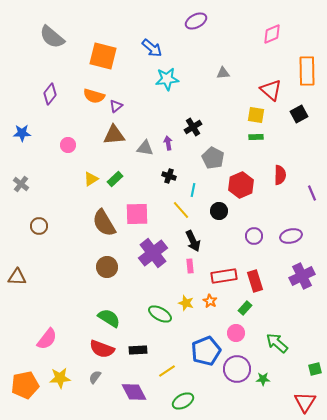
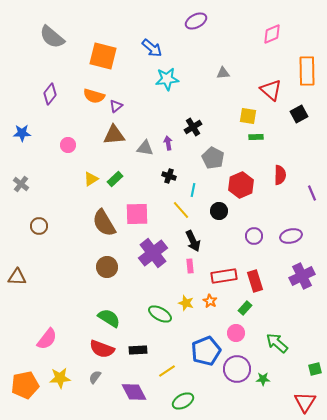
yellow square at (256, 115): moved 8 px left, 1 px down
